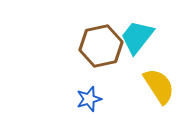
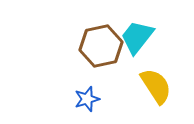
yellow semicircle: moved 3 px left
blue star: moved 2 px left
